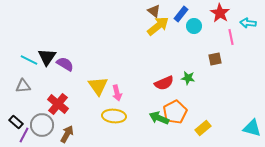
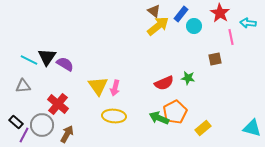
pink arrow: moved 2 px left, 5 px up; rotated 28 degrees clockwise
